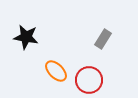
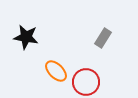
gray rectangle: moved 1 px up
red circle: moved 3 px left, 2 px down
